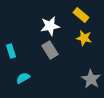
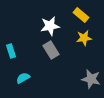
yellow star: rotated 21 degrees counterclockwise
gray rectangle: moved 1 px right
gray star: rotated 18 degrees counterclockwise
